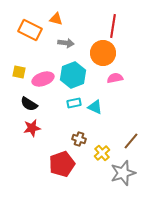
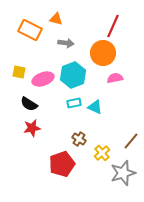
red line: rotated 15 degrees clockwise
brown cross: rotated 16 degrees clockwise
